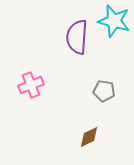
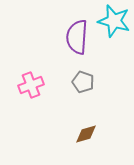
gray pentagon: moved 21 px left, 9 px up; rotated 10 degrees clockwise
brown diamond: moved 3 px left, 3 px up; rotated 10 degrees clockwise
